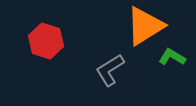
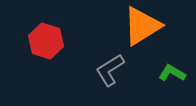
orange triangle: moved 3 px left
green L-shape: moved 16 px down
